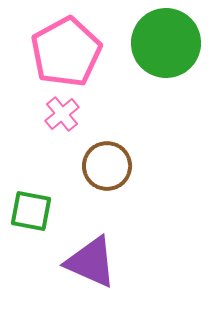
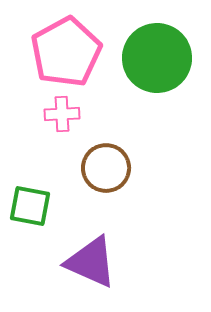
green circle: moved 9 px left, 15 px down
pink cross: rotated 36 degrees clockwise
brown circle: moved 1 px left, 2 px down
green square: moved 1 px left, 5 px up
